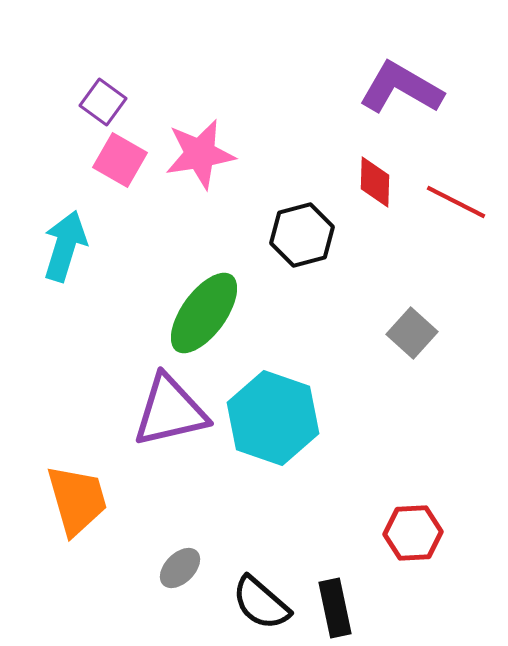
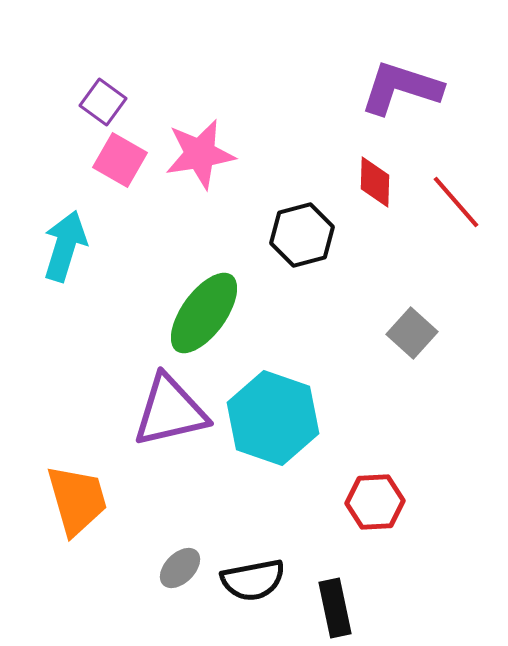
purple L-shape: rotated 12 degrees counterclockwise
red line: rotated 22 degrees clockwise
red hexagon: moved 38 px left, 31 px up
black semicircle: moved 8 px left, 23 px up; rotated 52 degrees counterclockwise
